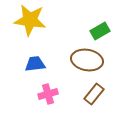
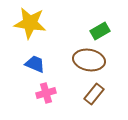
yellow star: moved 3 px down
brown ellipse: moved 2 px right
blue trapezoid: rotated 30 degrees clockwise
pink cross: moved 2 px left, 1 px up
